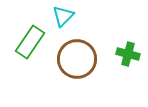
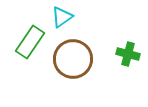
cyan triangle: moved 1 px left, 1 px down; rotated 10 degrees clockwise
brown circle: moved 4 px left
